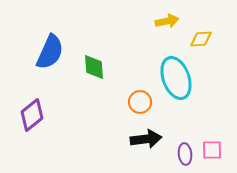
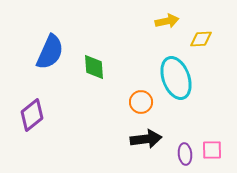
orange circle: moved 1 px right
